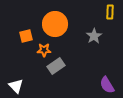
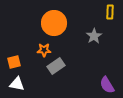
orange circle: moved 1 px left, 1 px up
orange square: moved 12 px left, 26 px down
white triangle: moved 1 px right, 2 px up; rotated 35 degrees counterclockwise
